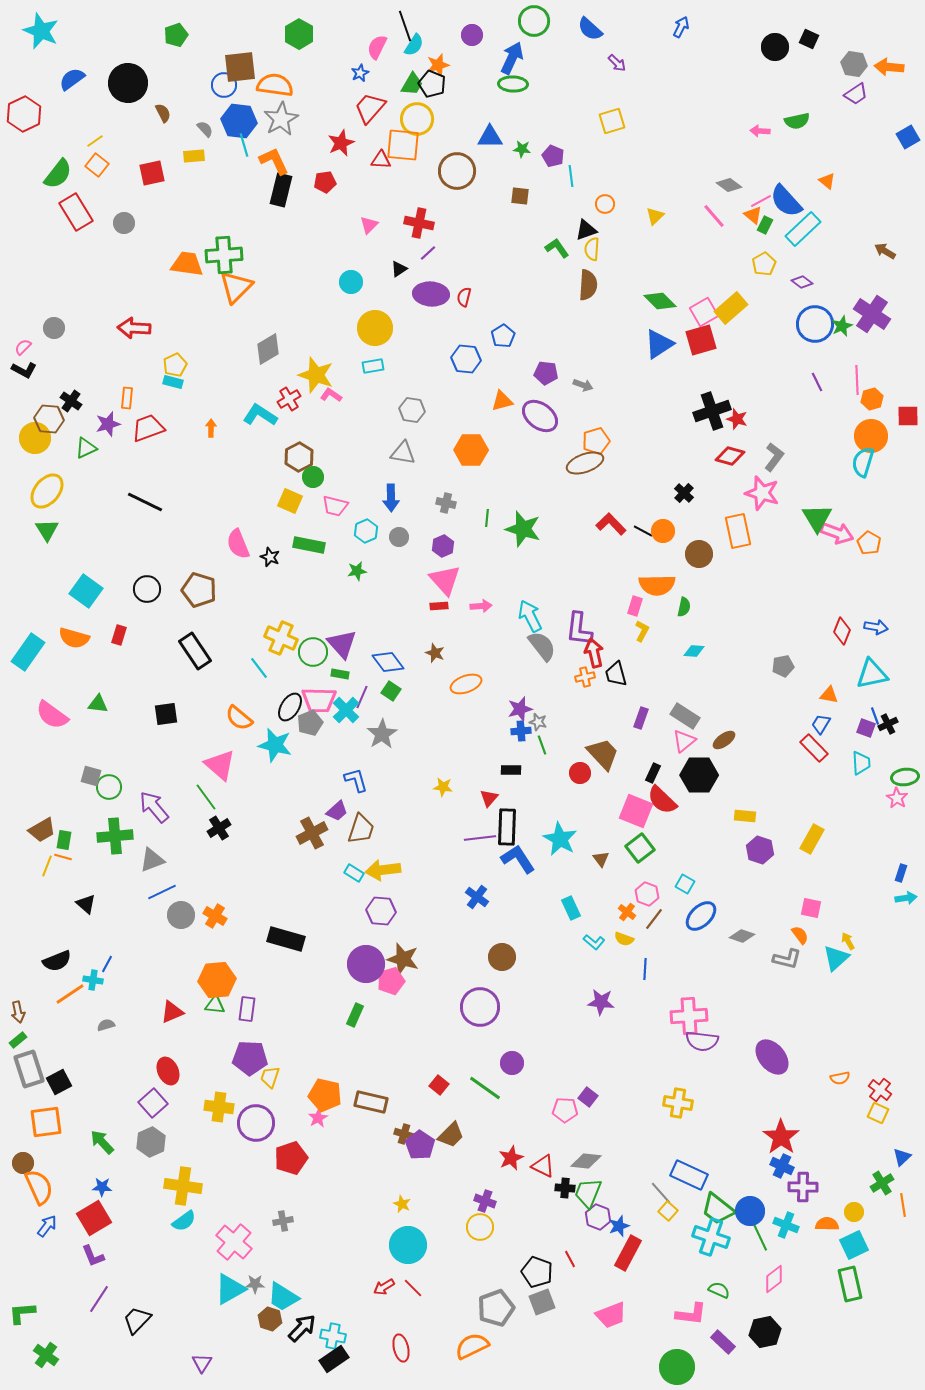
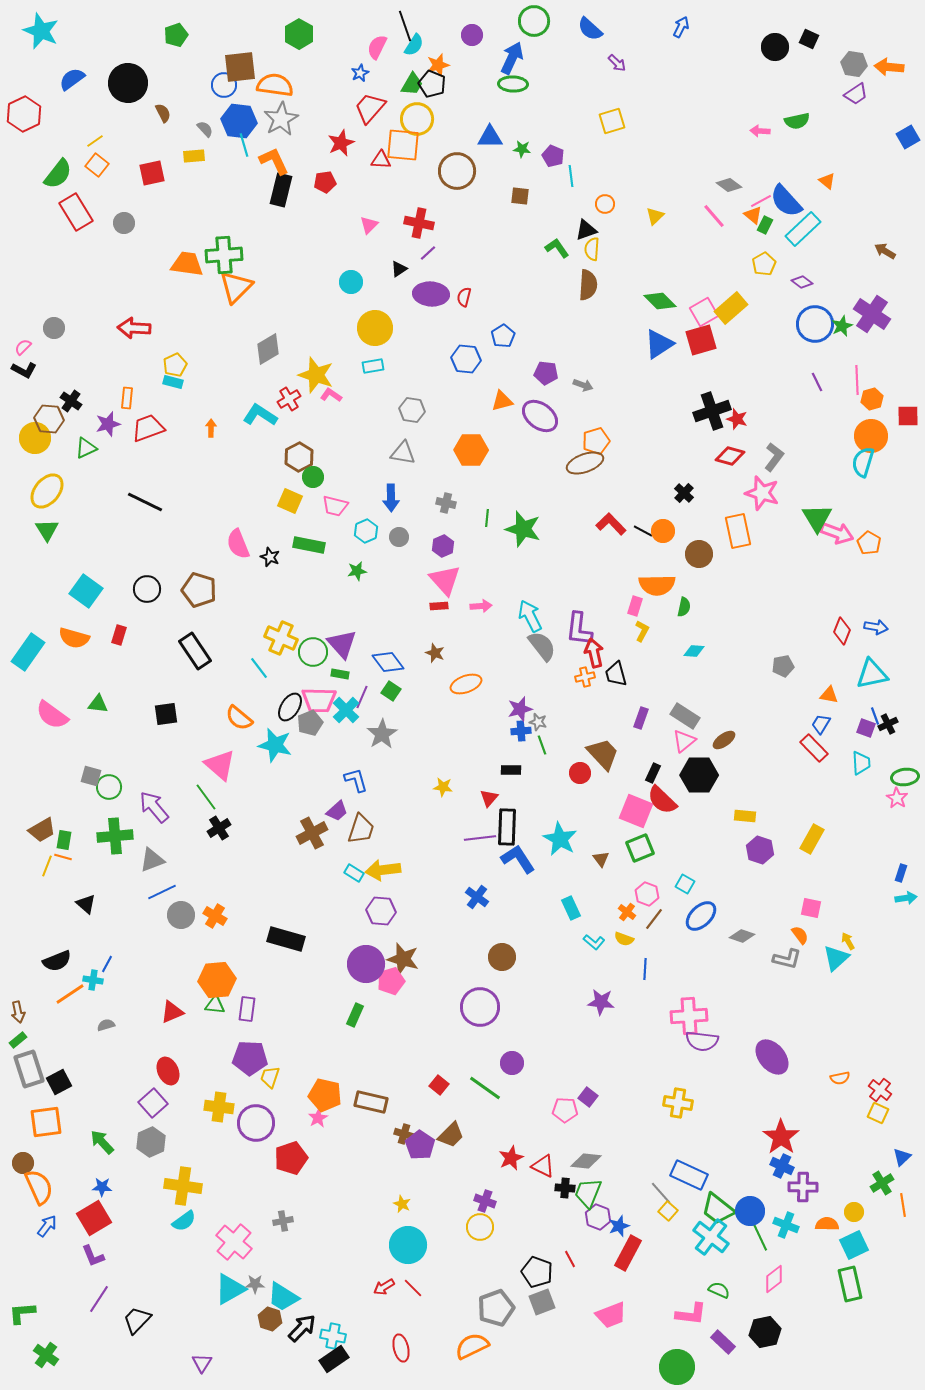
green square at (640, 848): rotated 16 degrees clockwise
cyan cross at (711, 1237): rotated 18 degrees clockwise
